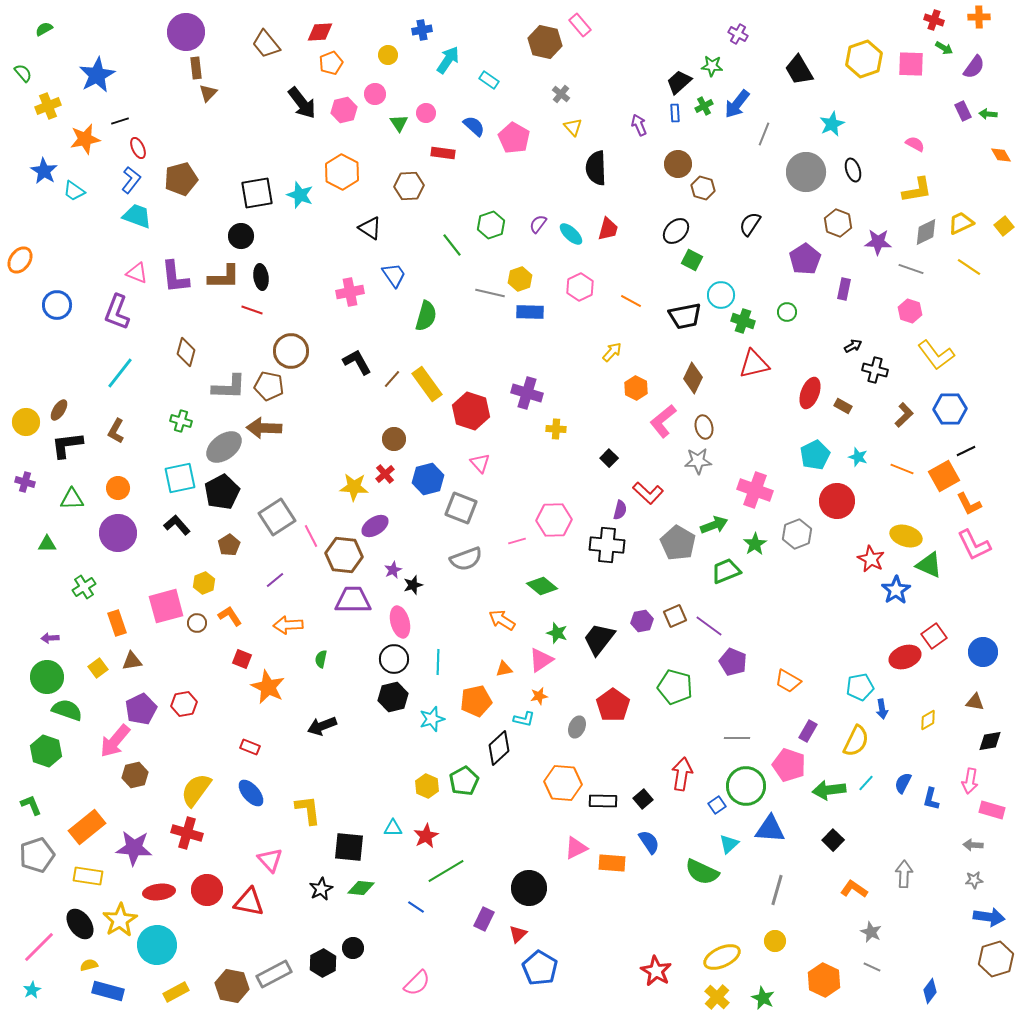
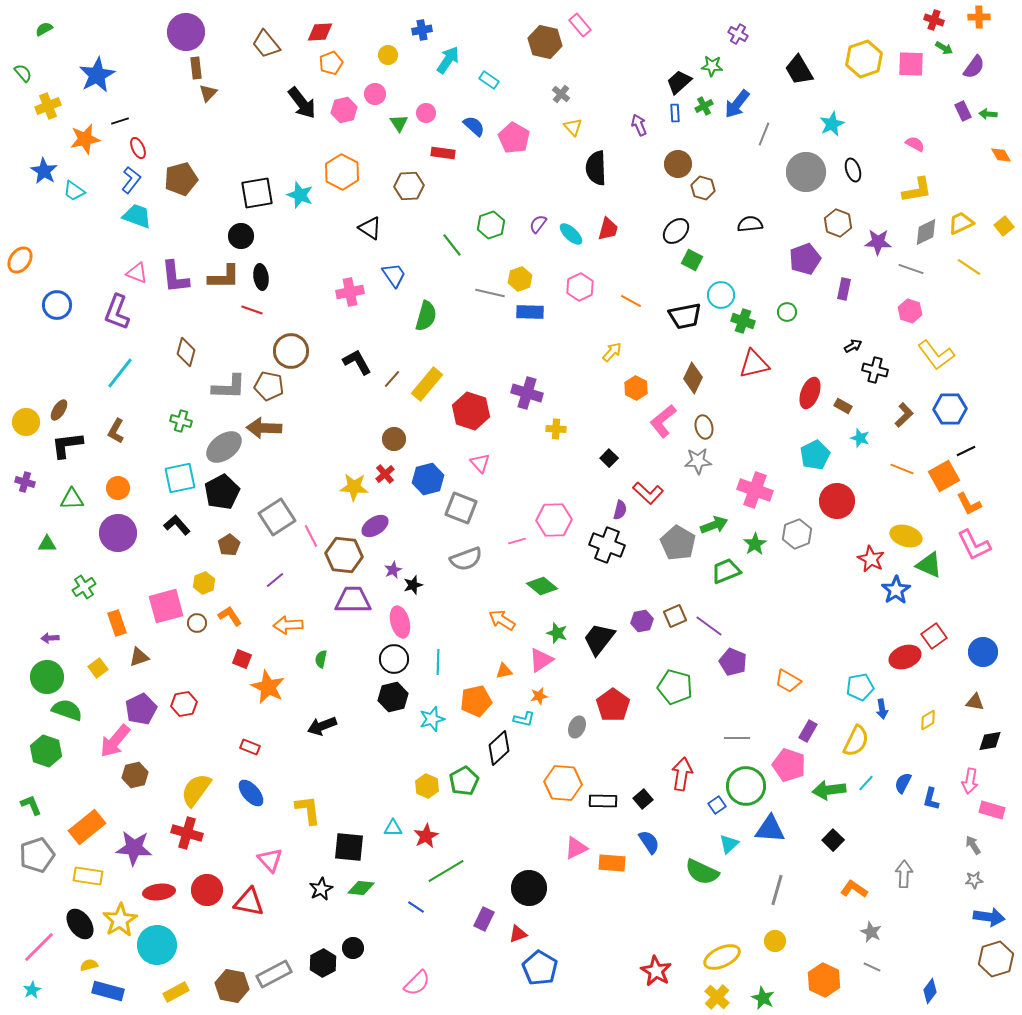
black semicircle at (750, 224): rotated 50 degrees clockwise
purple pentagon at (805, 259): rotated 12 degrees clockwise
yellow rectangle at (427, 384): rotated 76 degrees clockwise
cyan star at (858, 457): moved 2 px right, 19 px up
black cross at (607, 545): rotated 16 degrees clockwise
brown triangle at (132, 661): moved 7 px right, 4 px up; rotated 10 degrees counterclockwise
orange triangle at (504, 669): moved 2 px down
gray arrow at (973, 845): rotated 54 degrees clockwise
red triangle at (518, 934): rotated 24 degrees clockwise
